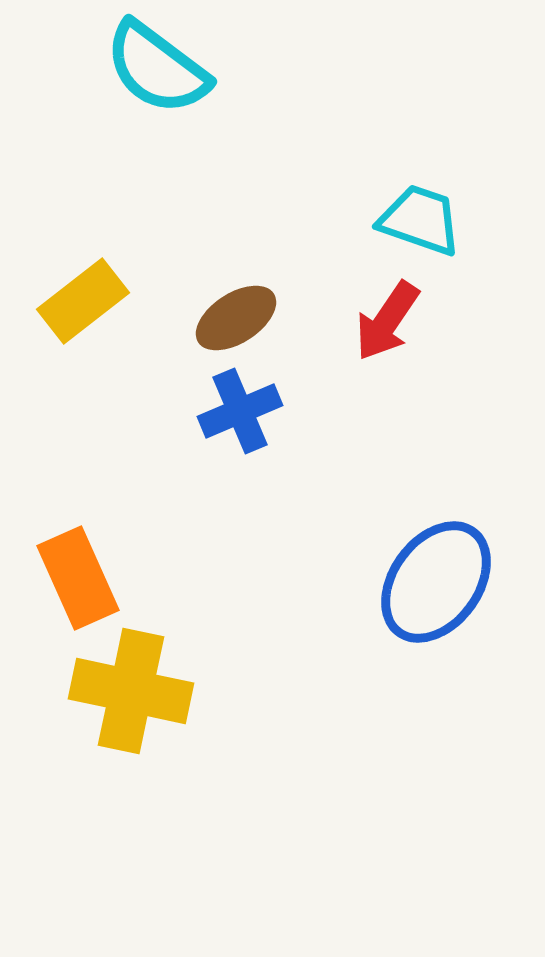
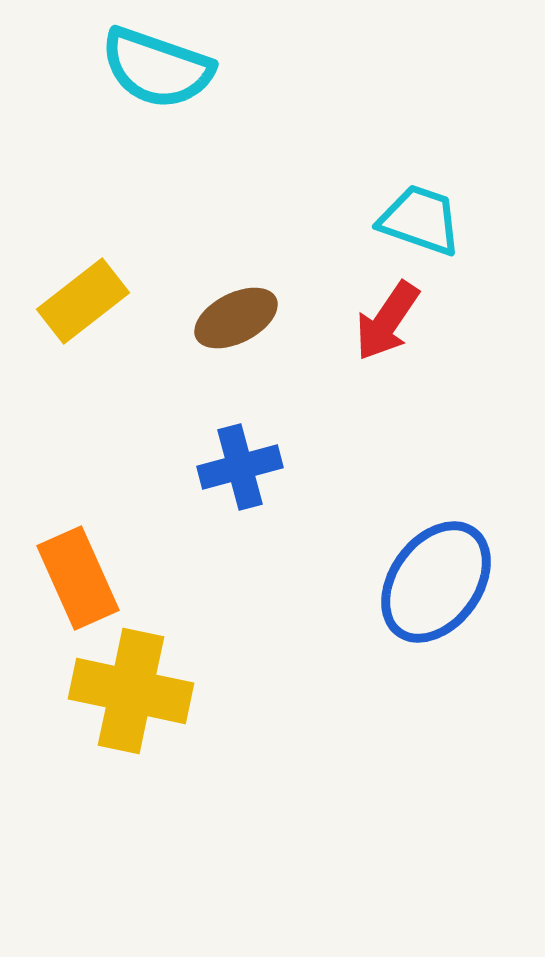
cyan semicircle: rotated 18 degrees counterclockwise
brown ellipse: rotated 6 degrees clockwise
blue cross: moved 56 px down; rotated 8 degrees clockwise
